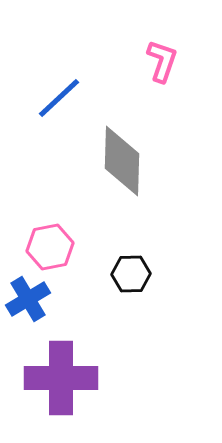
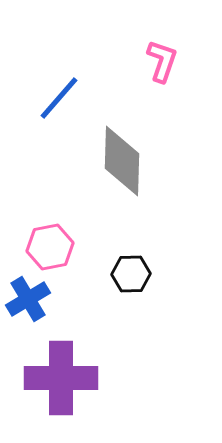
blue line: rotated 6 degrees counterclockwise
